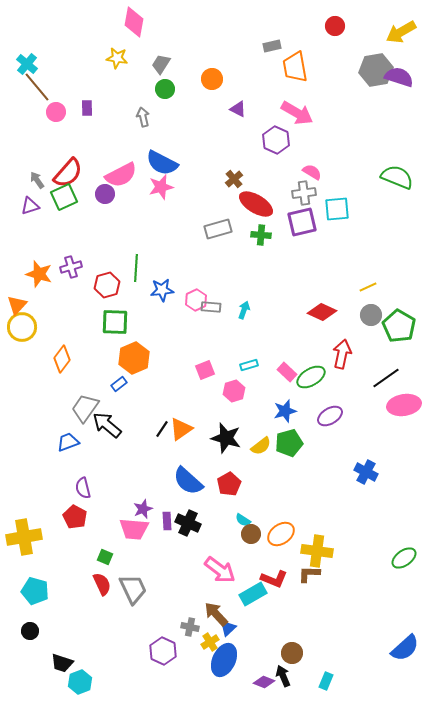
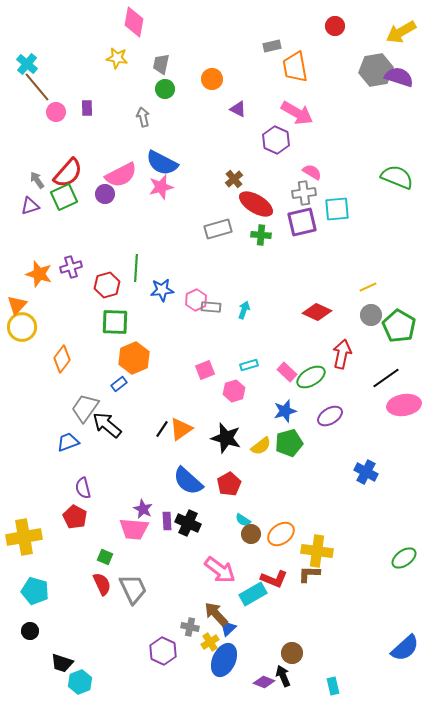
gray trapezoid at (161, 64): rotated 20 degrees counterclockwise
red diamond at (322, 312): moved 5 px left
purple star at (143, 509): rotated 24 degrees counterclockwise
cyan rectangle at (326, 681): moved 7 px right, 5 px down; rotated 36 degrees counterclockwise
